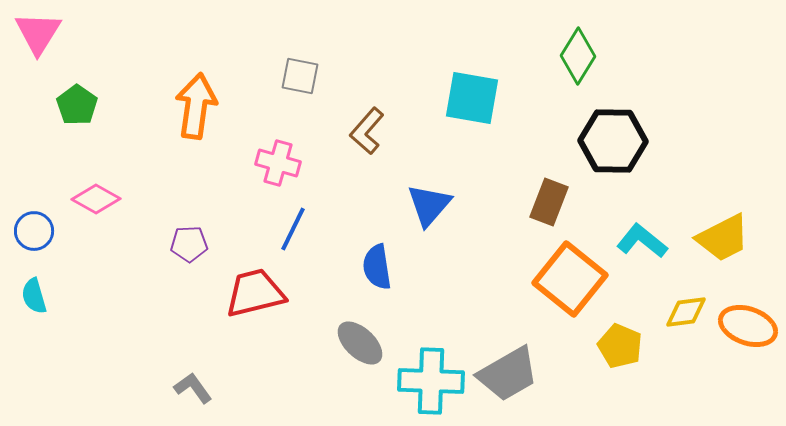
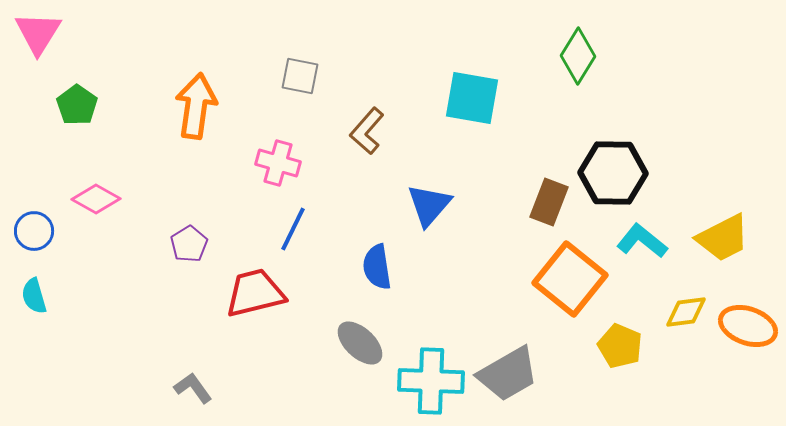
black hexagon: moved 32 px down
purple pentagon: rotated 30 degrees counterclockwise
